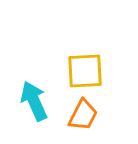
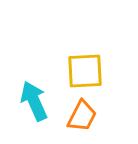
orange trapezoid: moved 1 px left, 1 px down
